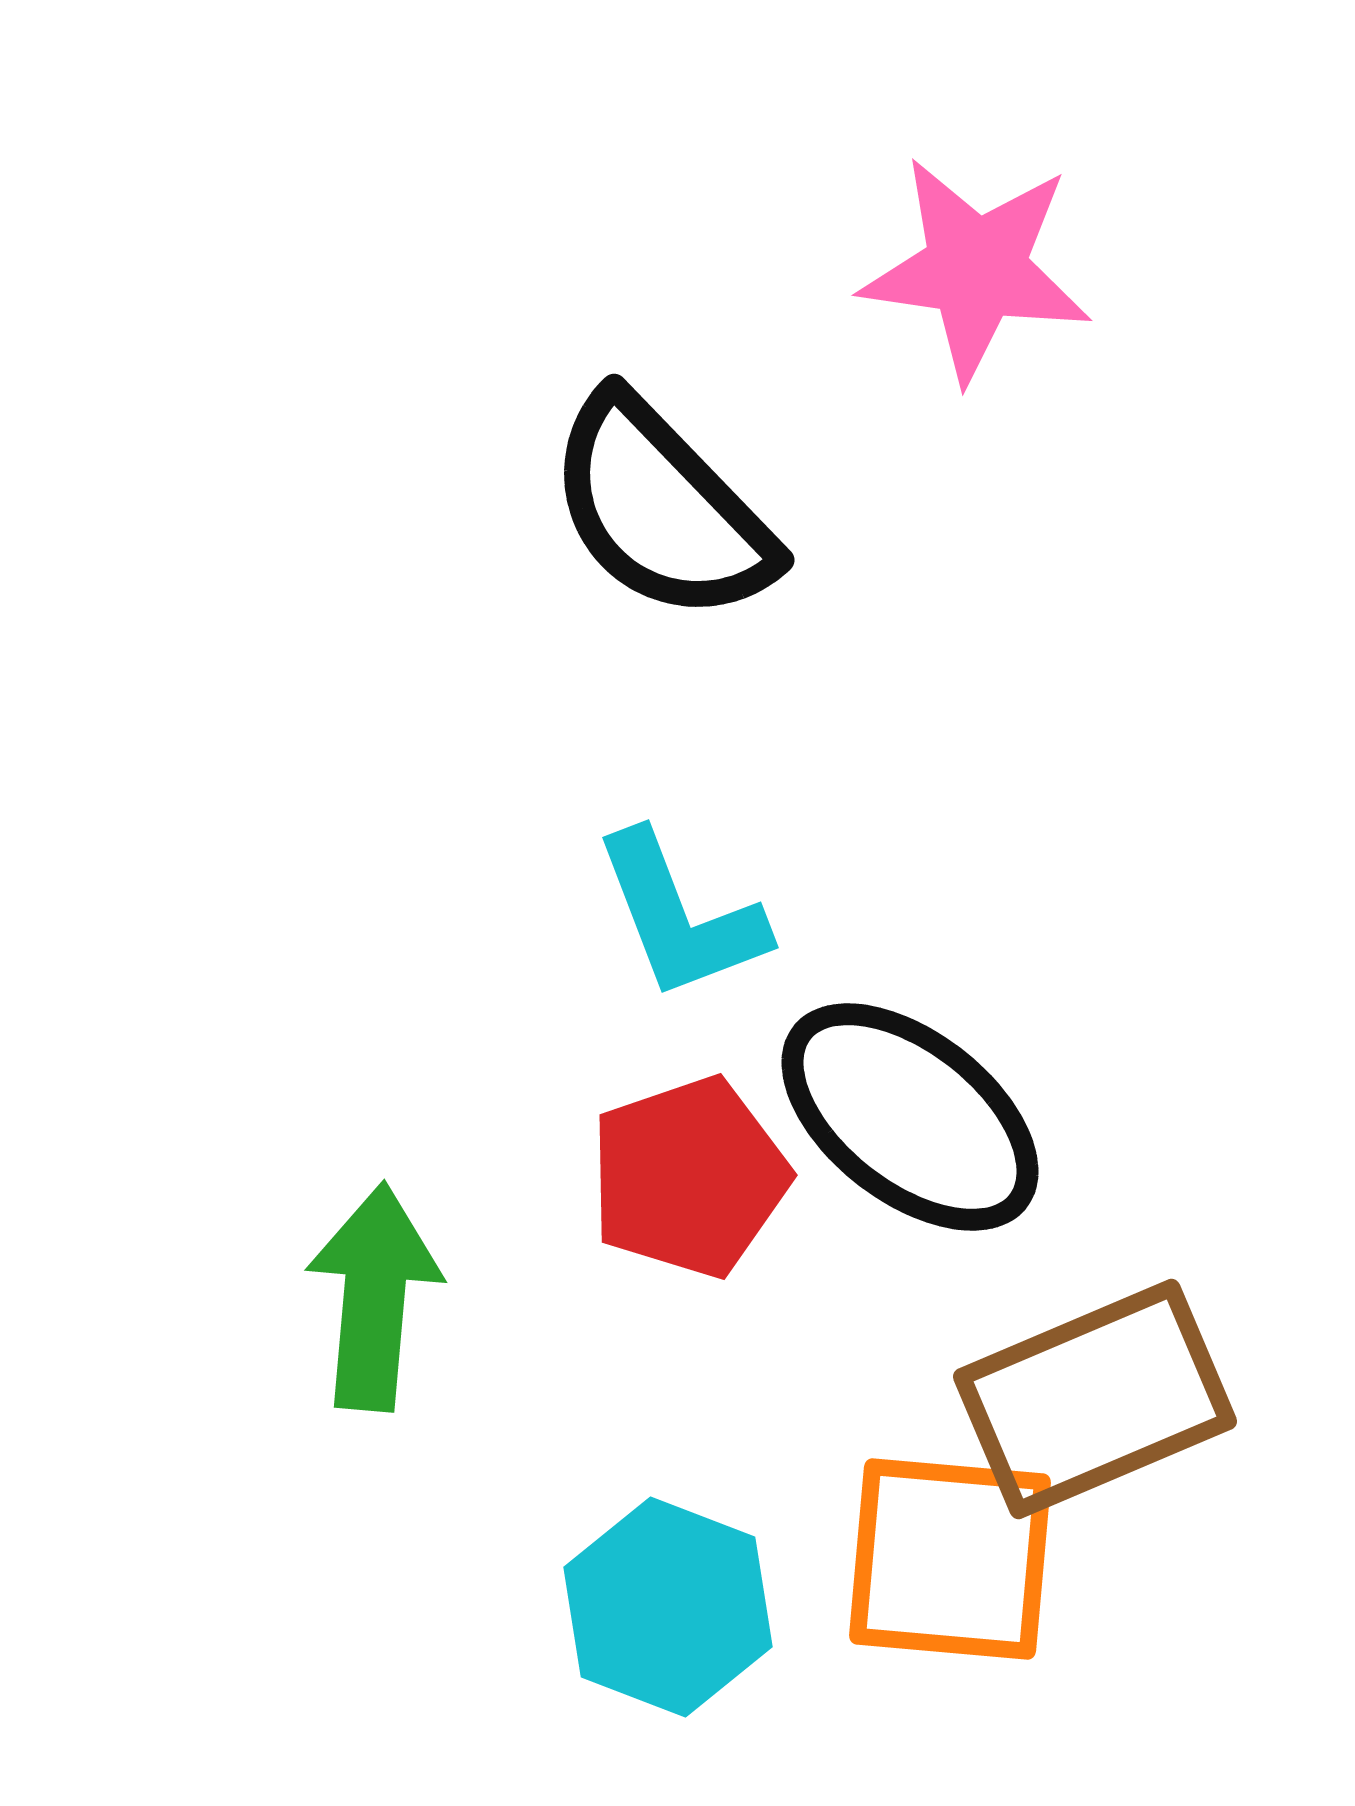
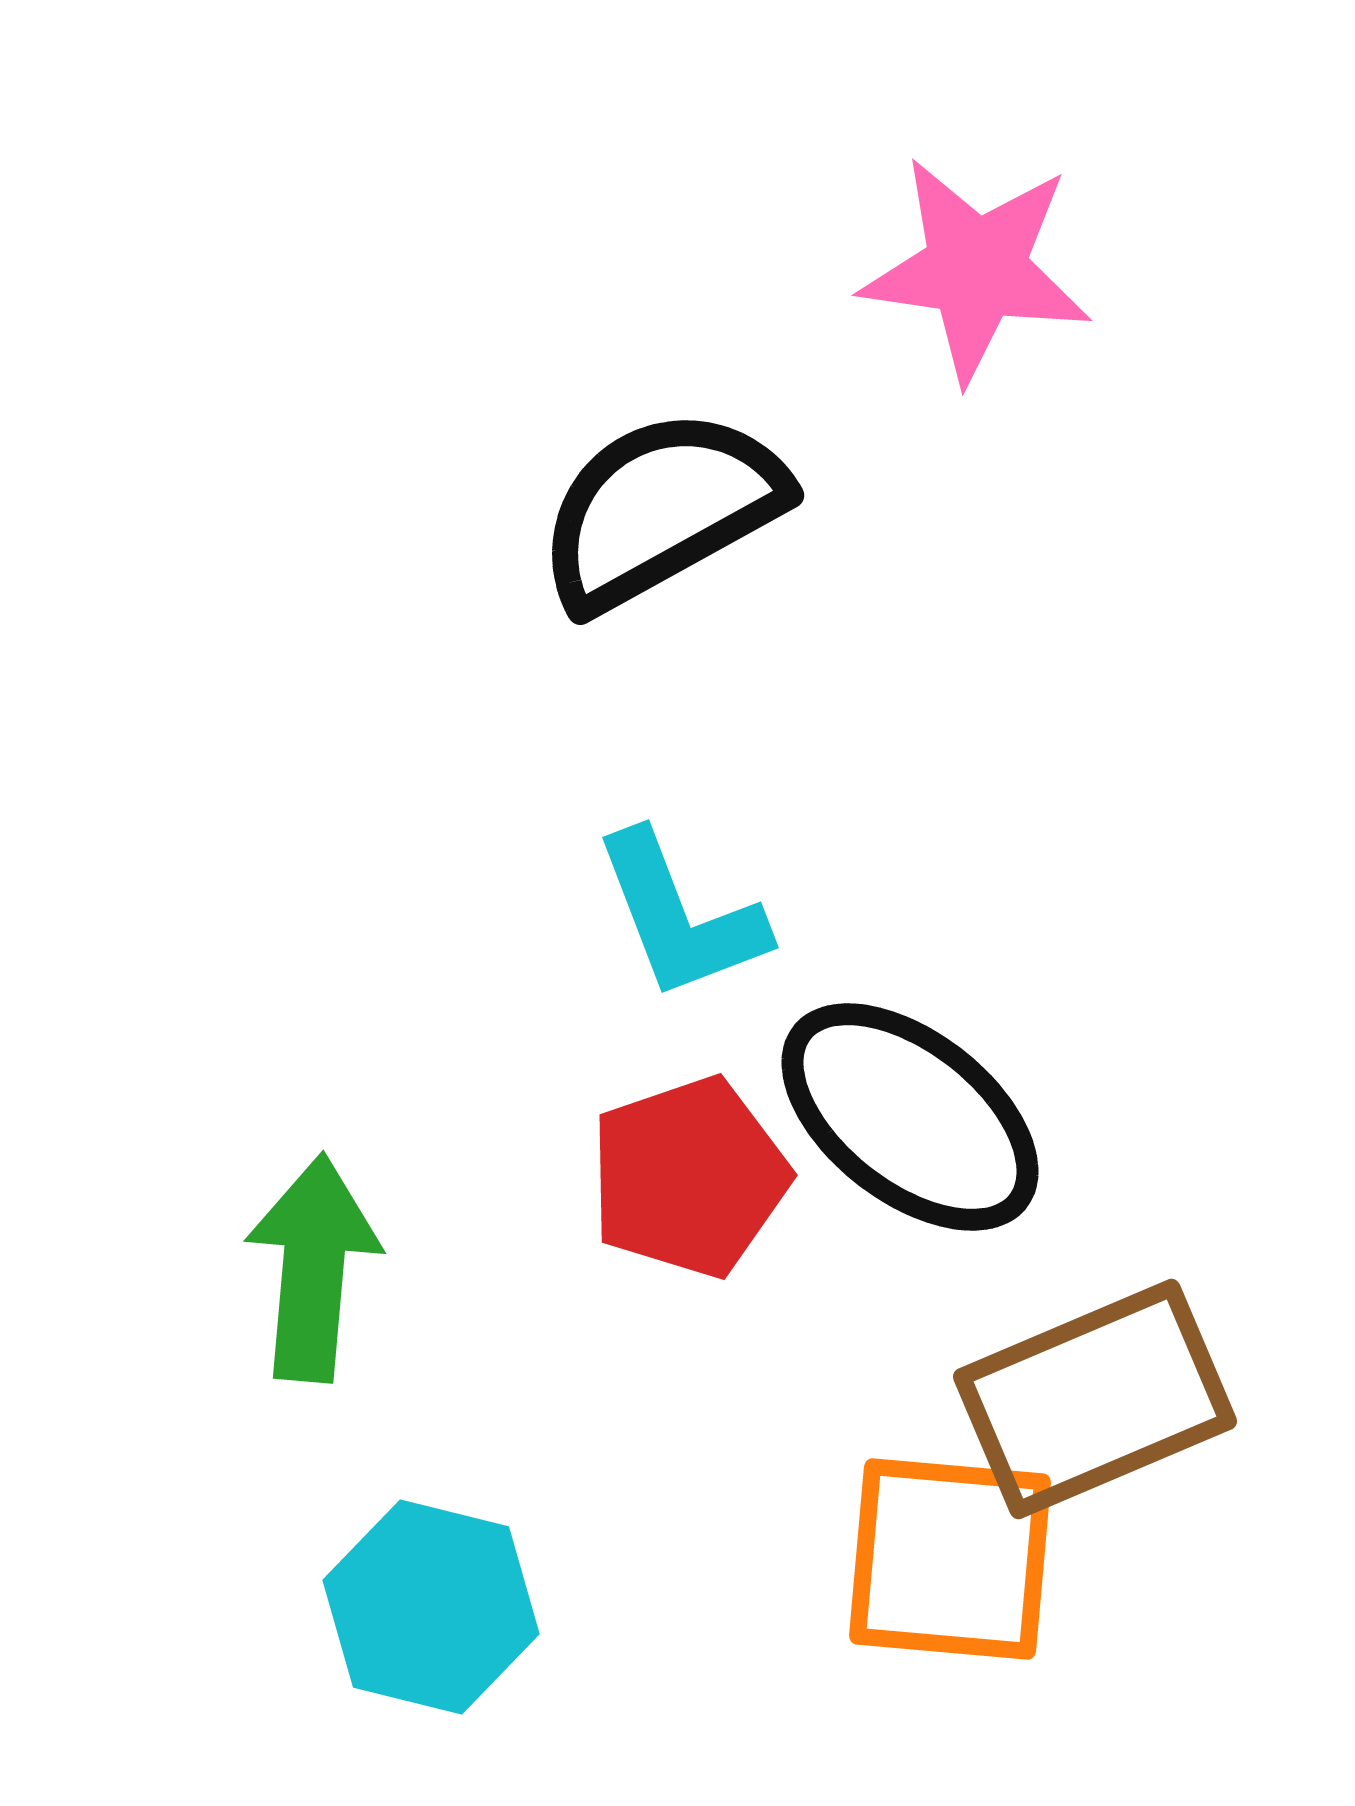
black semicircle: rotated 105 degrees clockwise
green arrow: moved 61 px left, 29 px up
cyan hexagon: moved 237 px left; rotated 7 degrees counterclockwise
